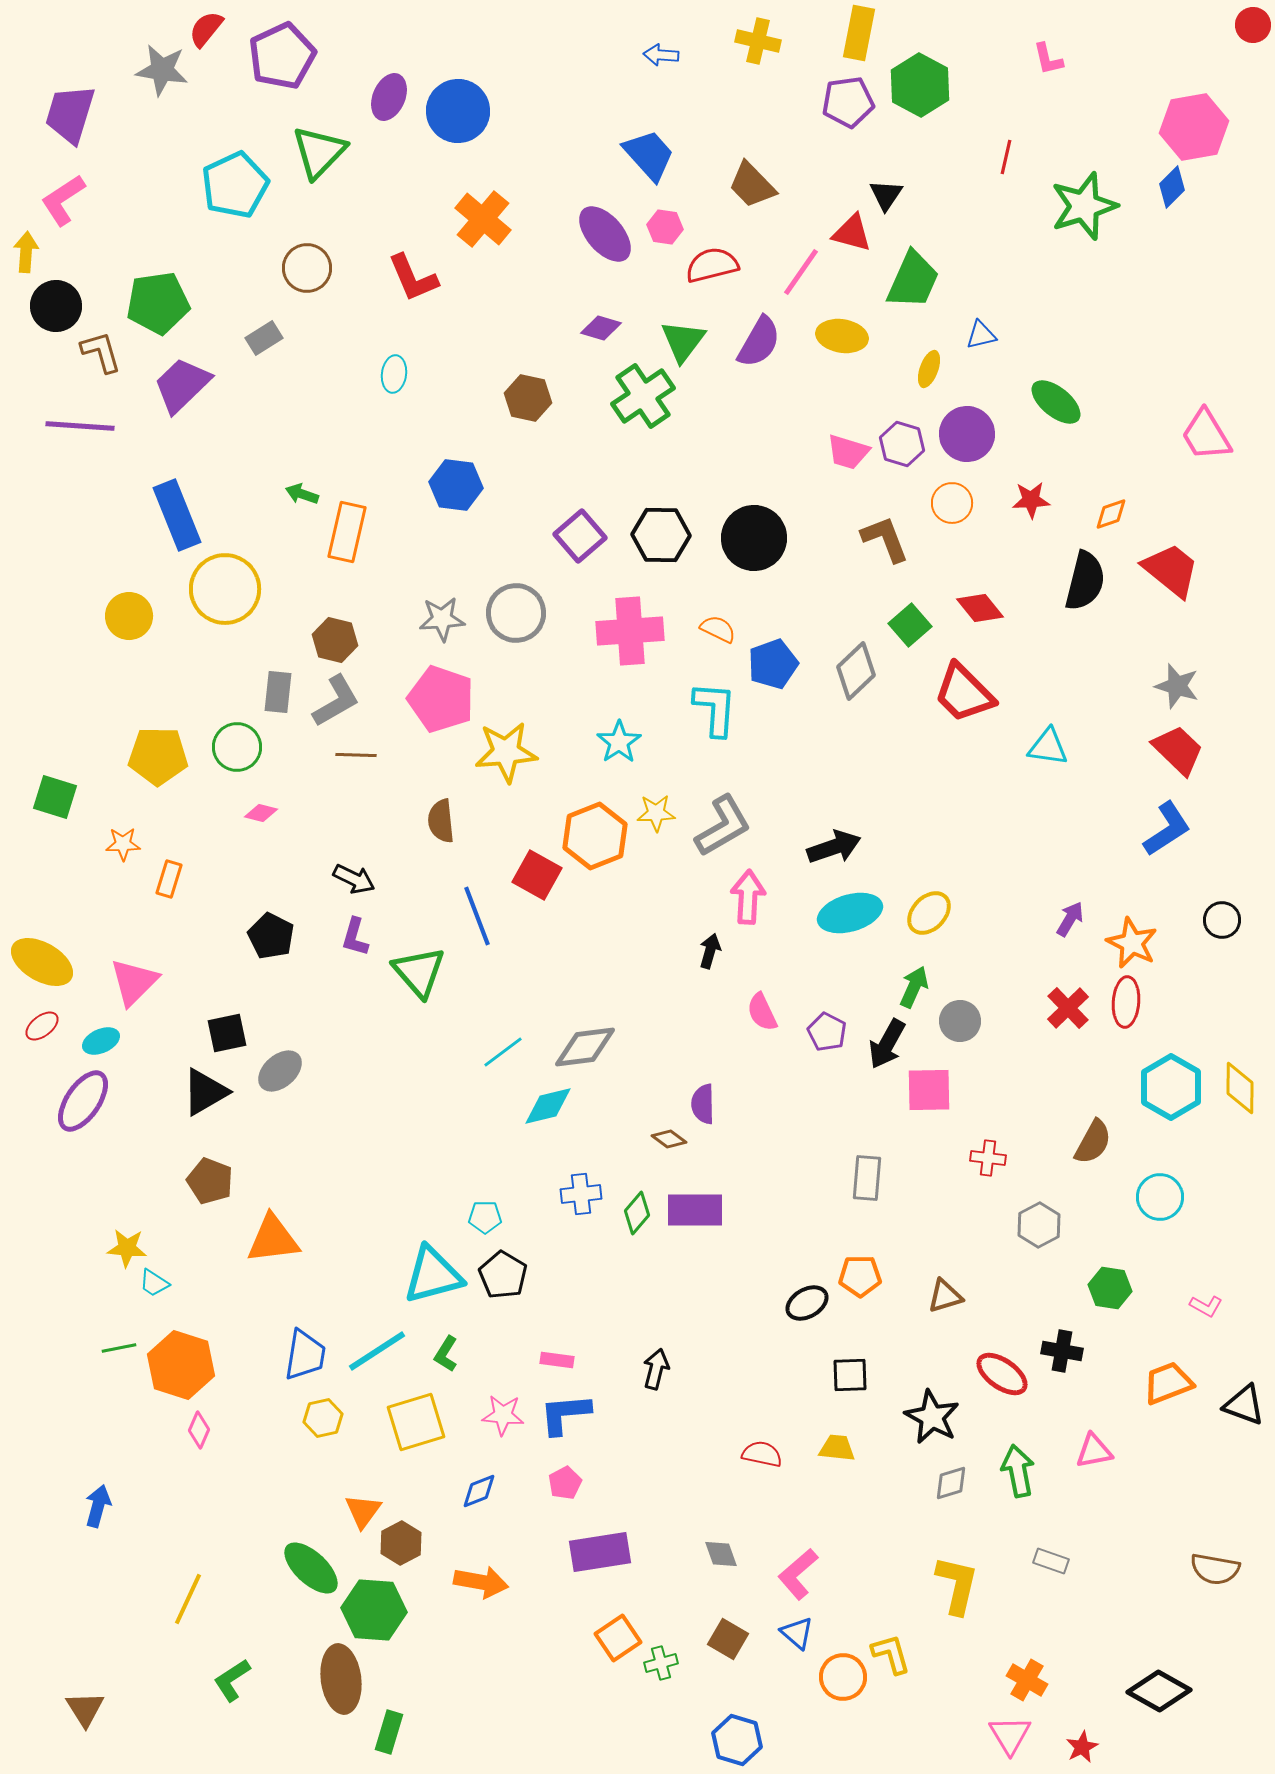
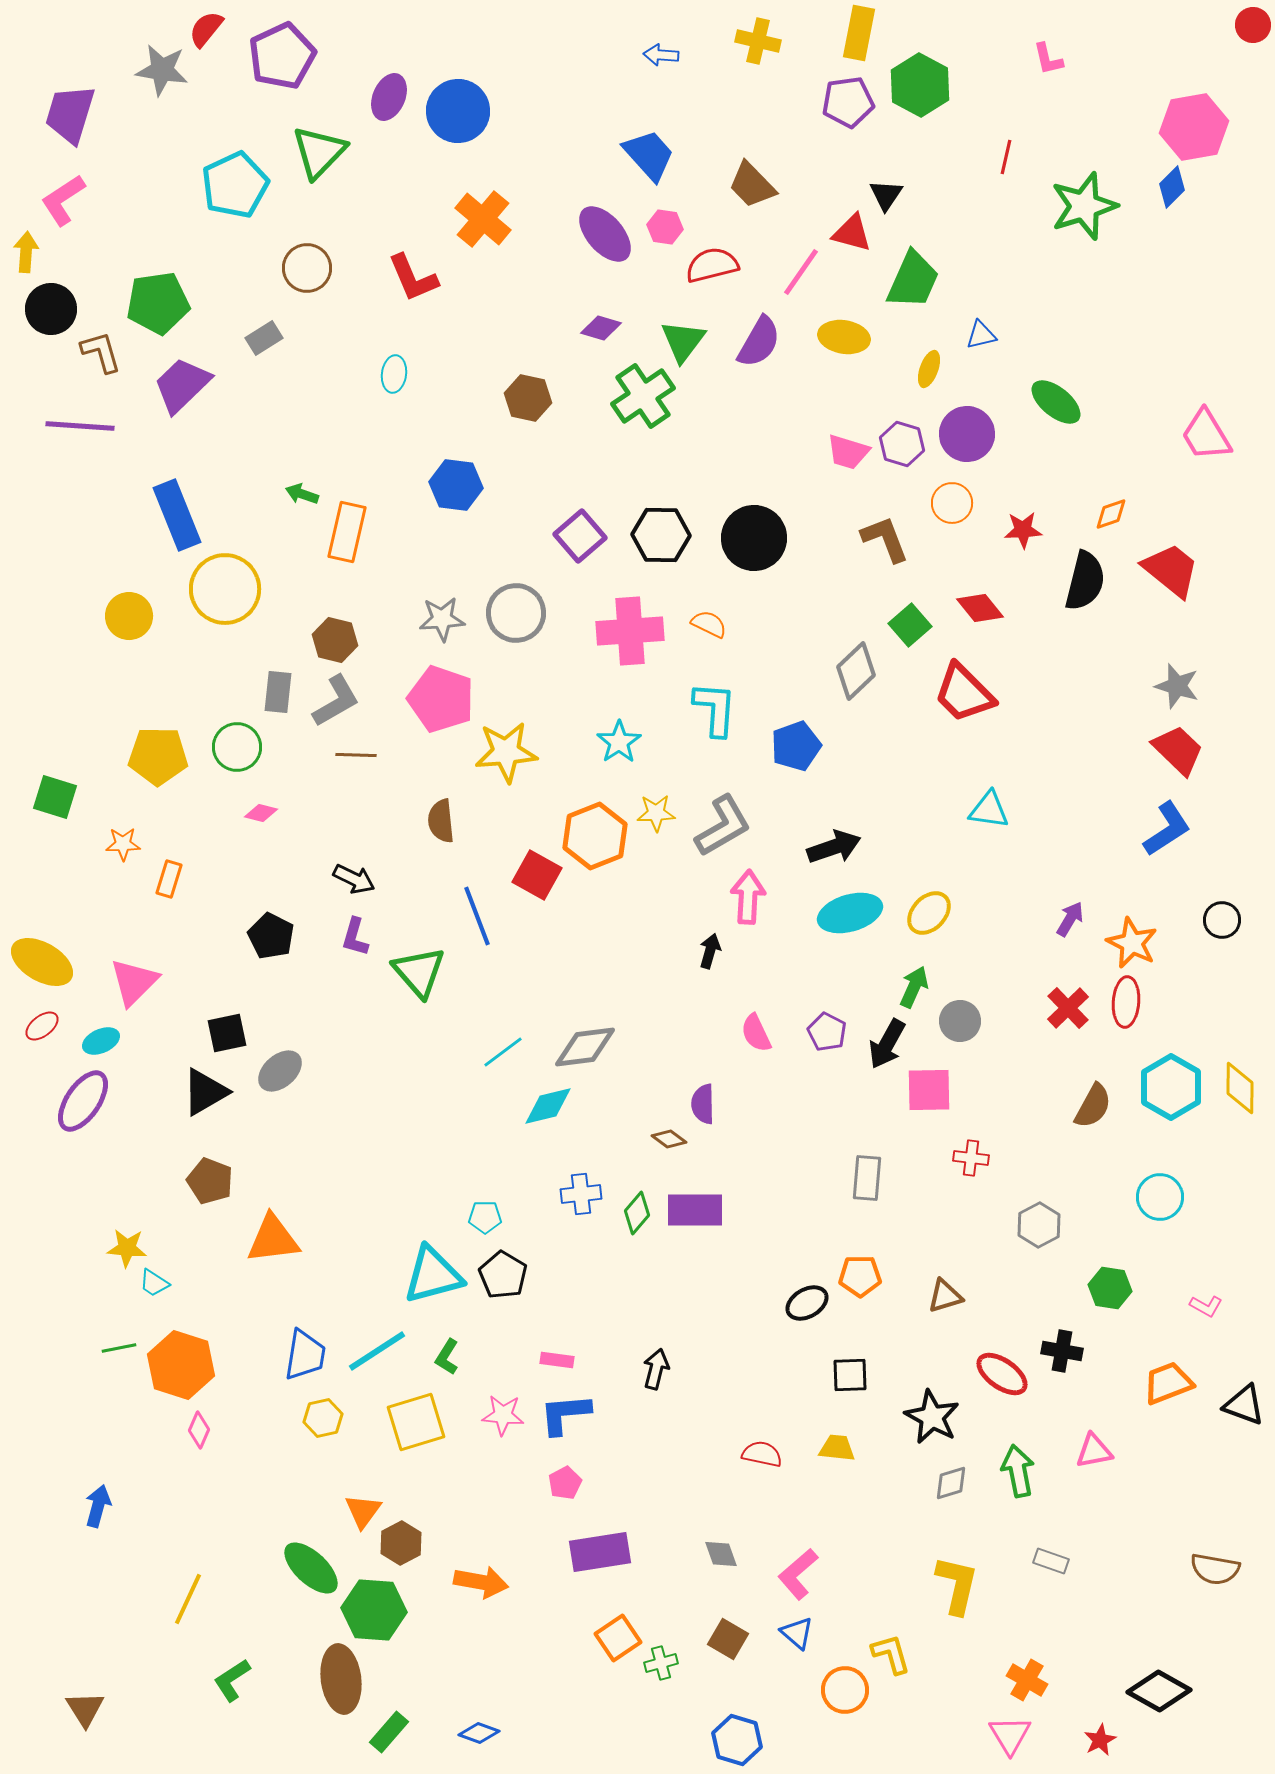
black circle at (56, 306): moved 5 px left, 3 px down
yellow ellipse at (842, 336): moved 2 px right, 1 px down
red star at (1031, 500): moved 8 px left, 30 px down
orange semicircle at (718, 629): moved 9 px left, 5 px up
blue pentagon at (773, 664): moved 23 px right, 82 px down
cyan triangle at (1048, 747): moved 59 px left, 63 px down
pink semicircle at (762, 1012): moved 6 px left, 21 px down
brown semicircle at (1093, 1142): moved 36 px up
red cross at (988, 1158): moved 17 px left
green L-shape at (446, 1354): moved 1 px right, 3 px down
blue diamond at (479, 1491): moved 242 px down; rotated 42 degrees clockwise
orange circle at (843, 1677): moved 2 px right, 13 px down
green rectangle at (389, 1732): rotated 24 degrees clockwise
red star at (1082, 1747): moved 18 px right, 7 px up
